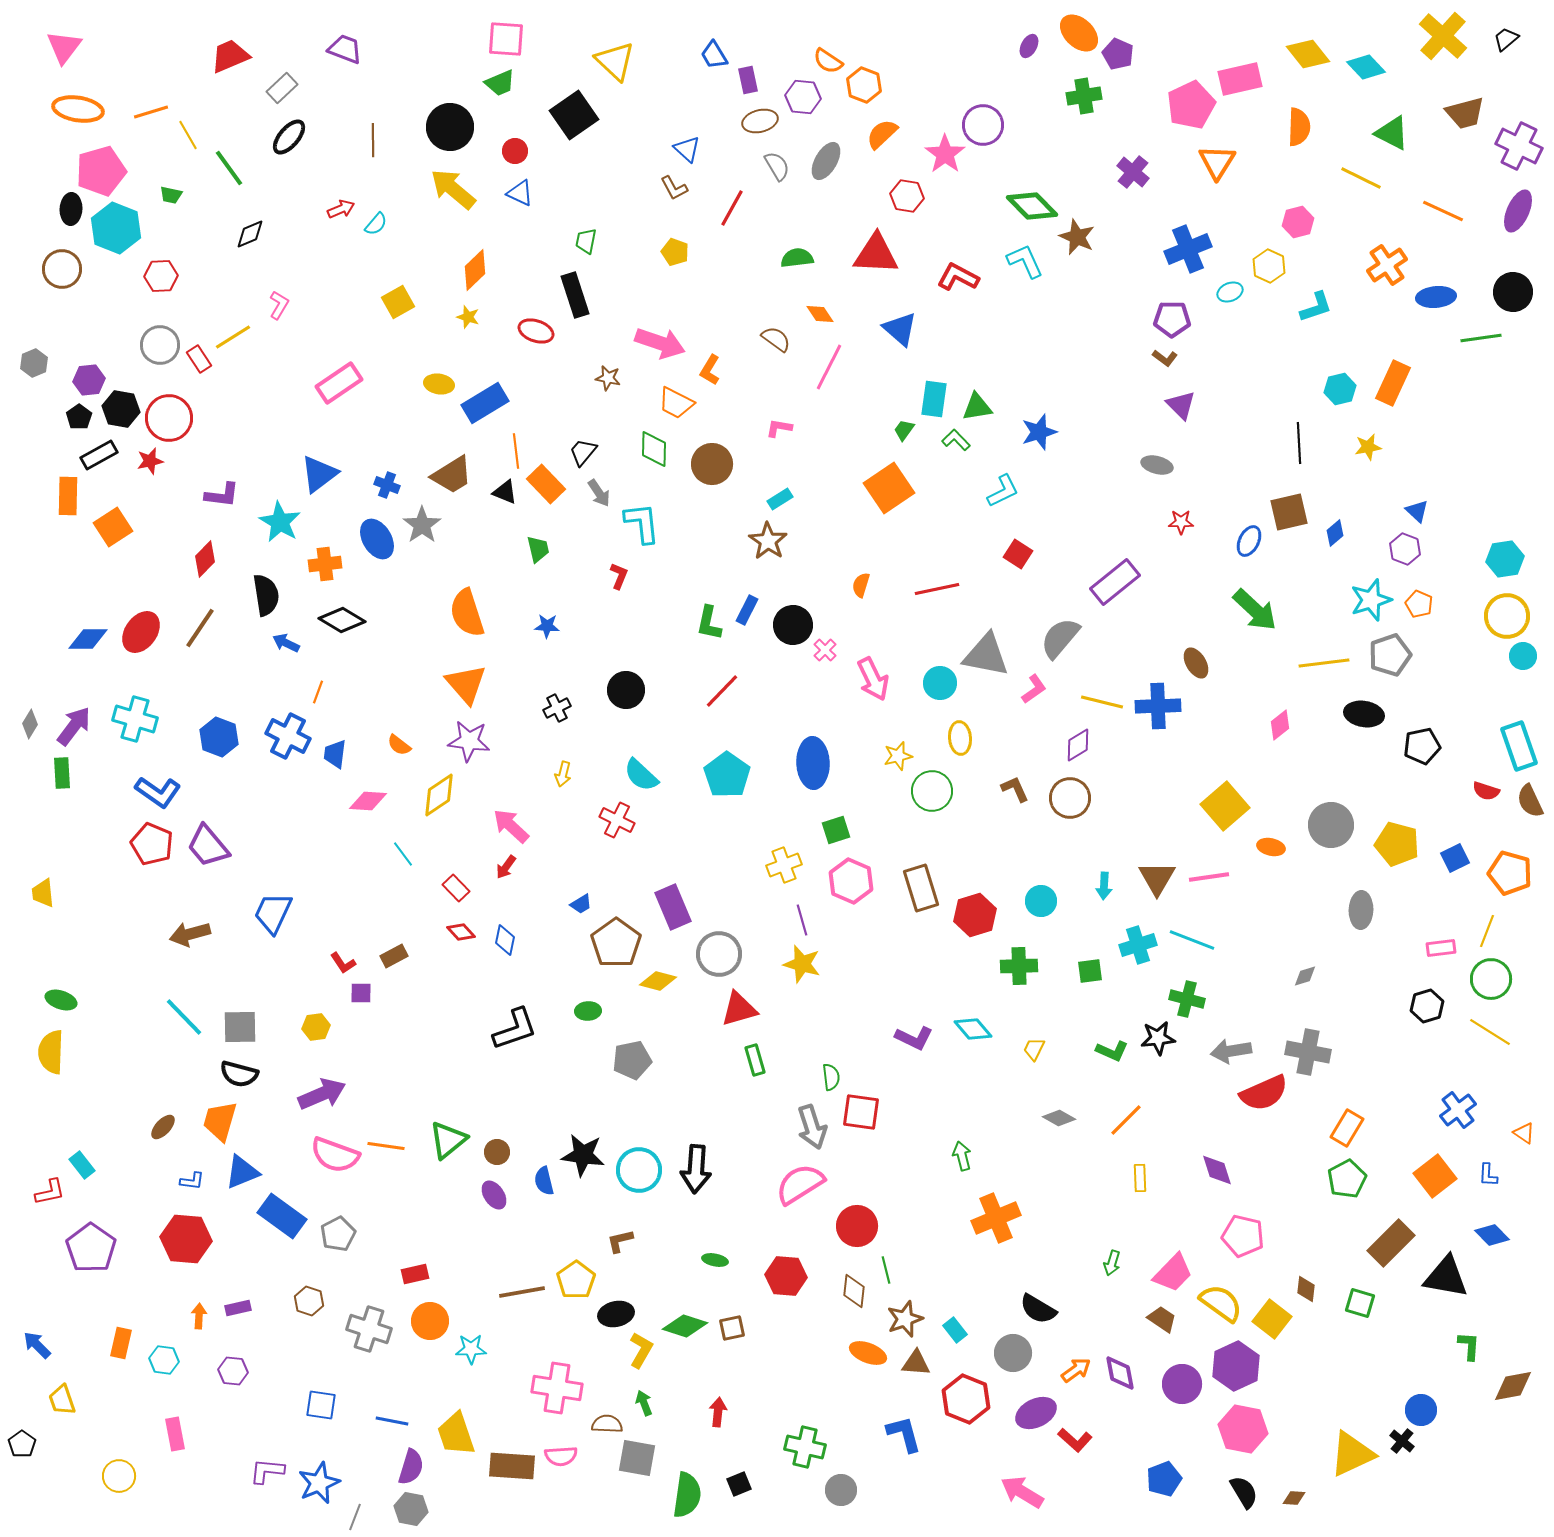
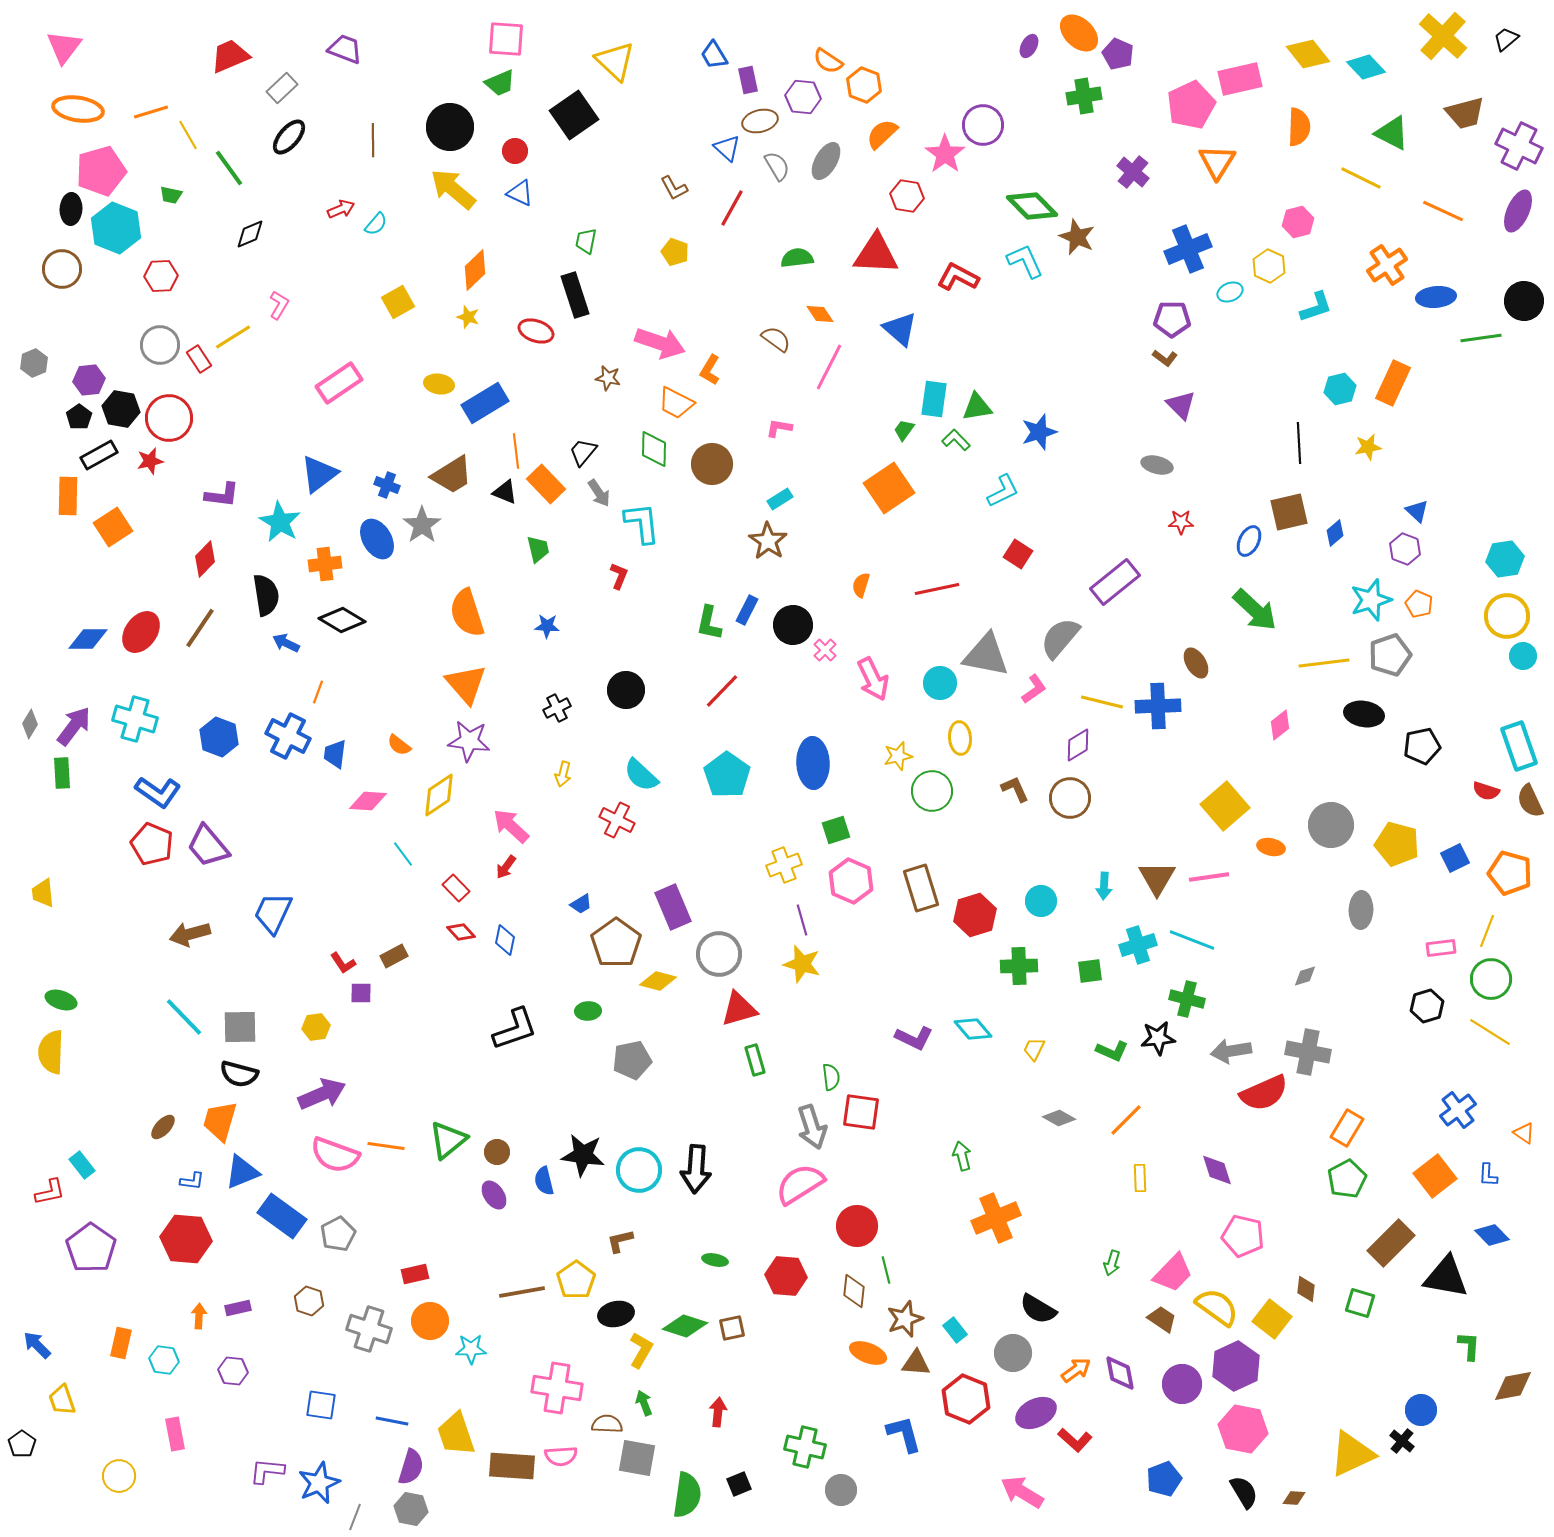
blue triangle at (687, 149): moved 40 px right, 1 px up
black circle at (1513, 292): moved 11 px right, 9 px down
yellow semicircle at (1221, 1303): moved 4 px left, 4 px down
